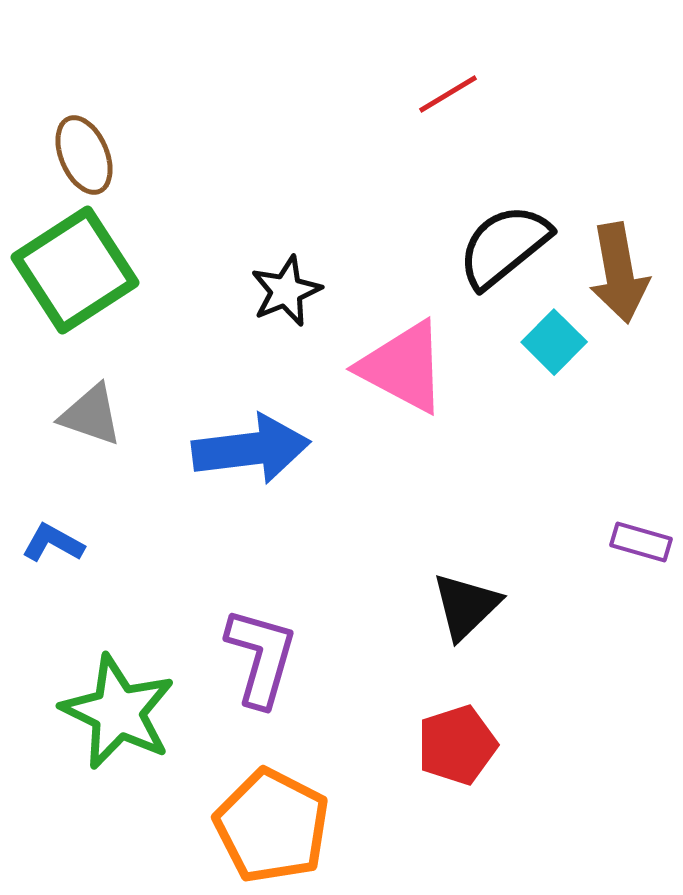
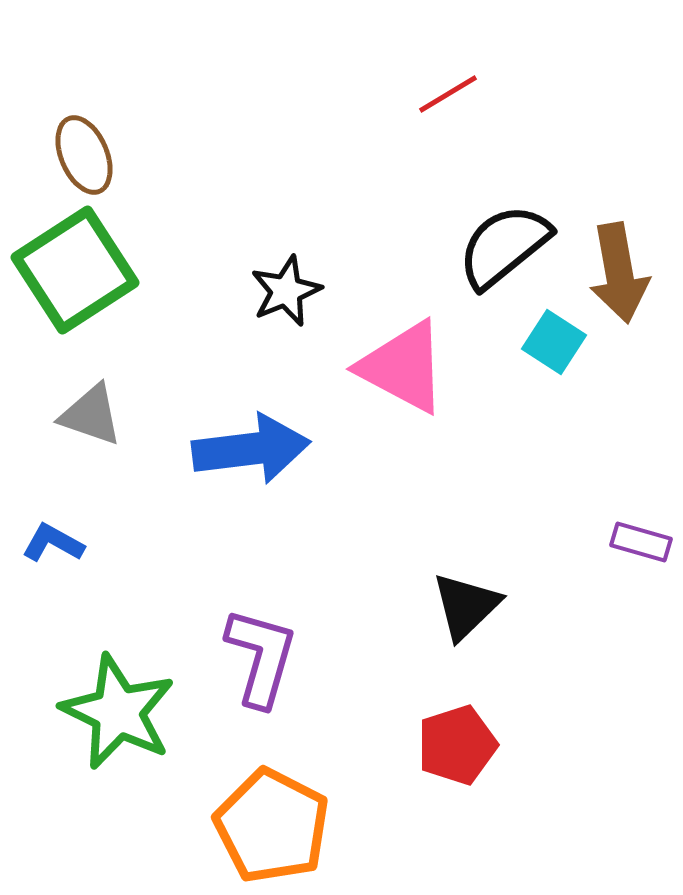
cyan square: rotated 12 degrees counterclockwise
